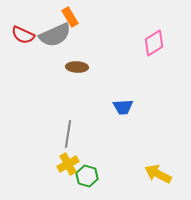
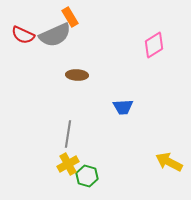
pink diamond: moved 2 px down
brown ellipse: moved 8 px down
yellow arrow: moved 11 px right, 12 px up
